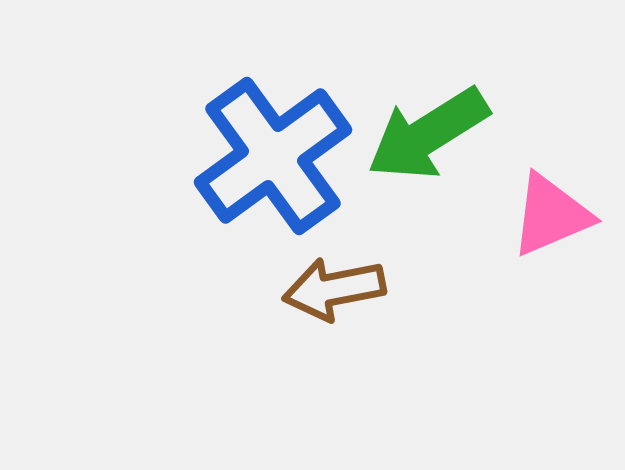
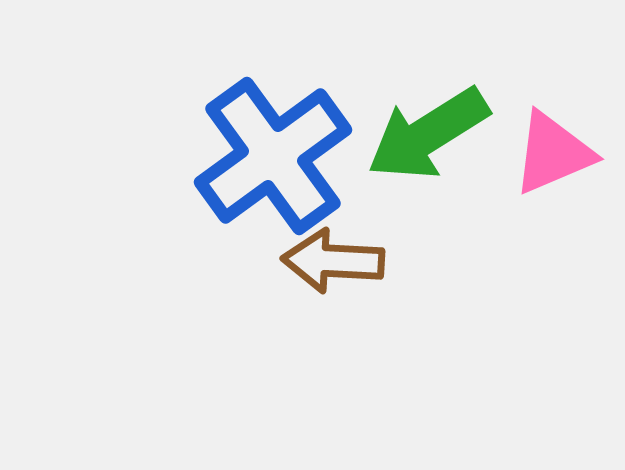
pink triangle: moved 2 px right, 62 px up
brown arrow: moved 1 px left, 28 px up; rotated 14 degrees clockwise
